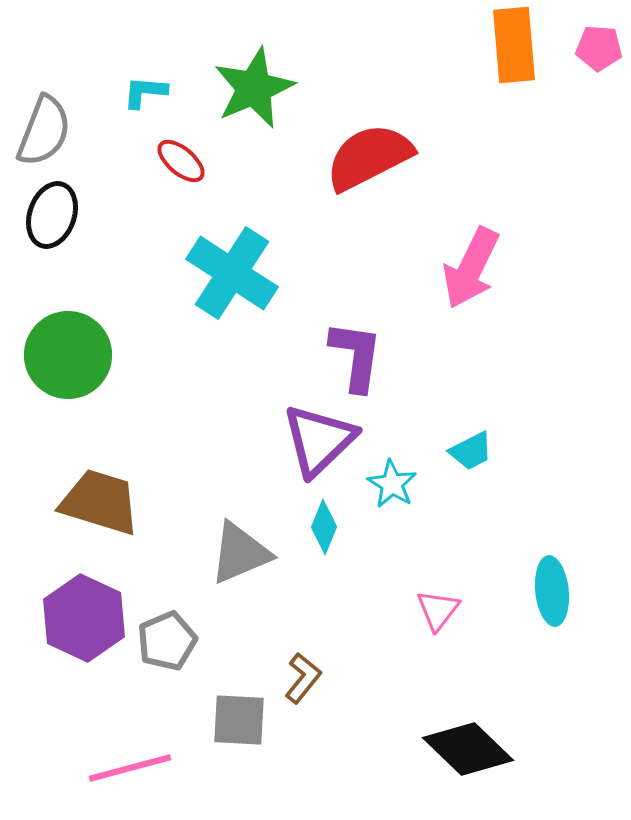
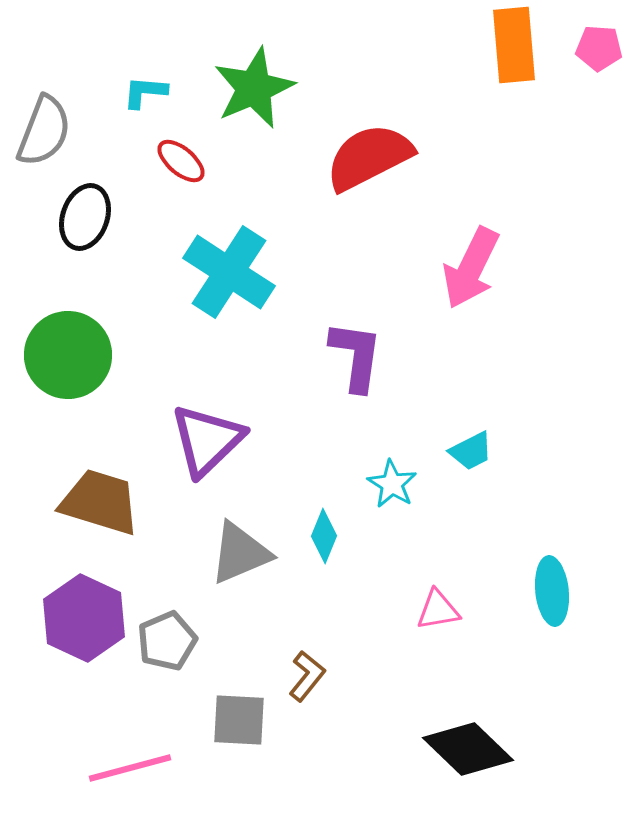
black ellipse: moved 33 px right, 2 px down
cyan cross: moved 3 px left, 1 px up
purple triangle: moved 112 px left
cyan diamond: moved 9 px down
pink triangle: rotated 42 degrees clockwise
brown L-shape: moved 4 px right, 2 px up
